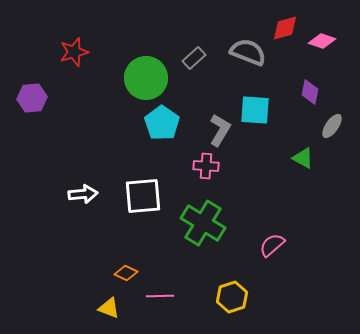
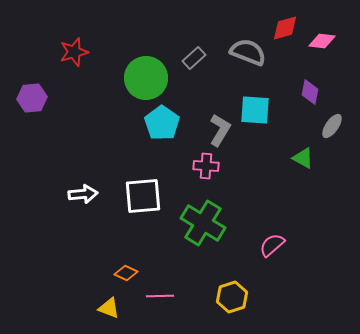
pink diamond: rotated 12 degrees counterclockwise
